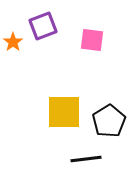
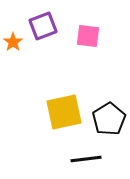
pink square: moved 4 px left, 4 px up
yellow square: rotated 12 degrees counterclockwise
black pentagon: moved 2 px up
